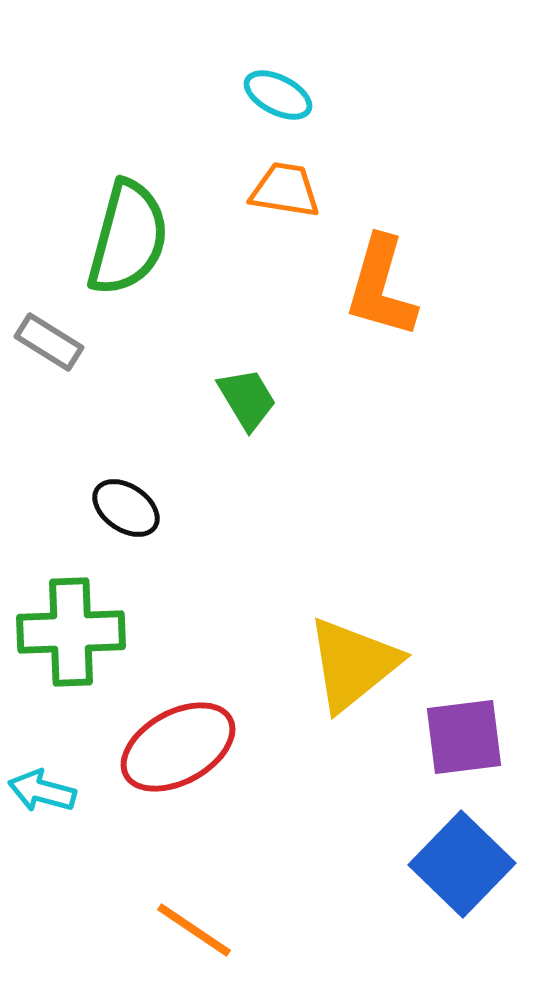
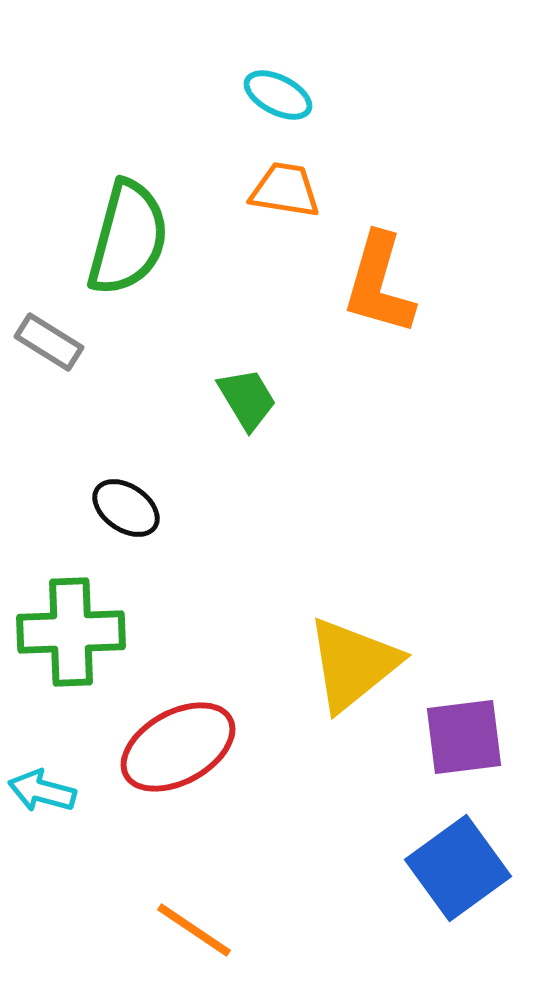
orange L-shape: moved 2 px left, 3 px up
blue square: moved 4 px left, 4 px down; rotated 10 degrees clockwise
